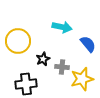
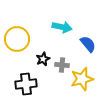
yellow circle: moved 1 px left, 2 px up
gray cross: moved 2 px up
